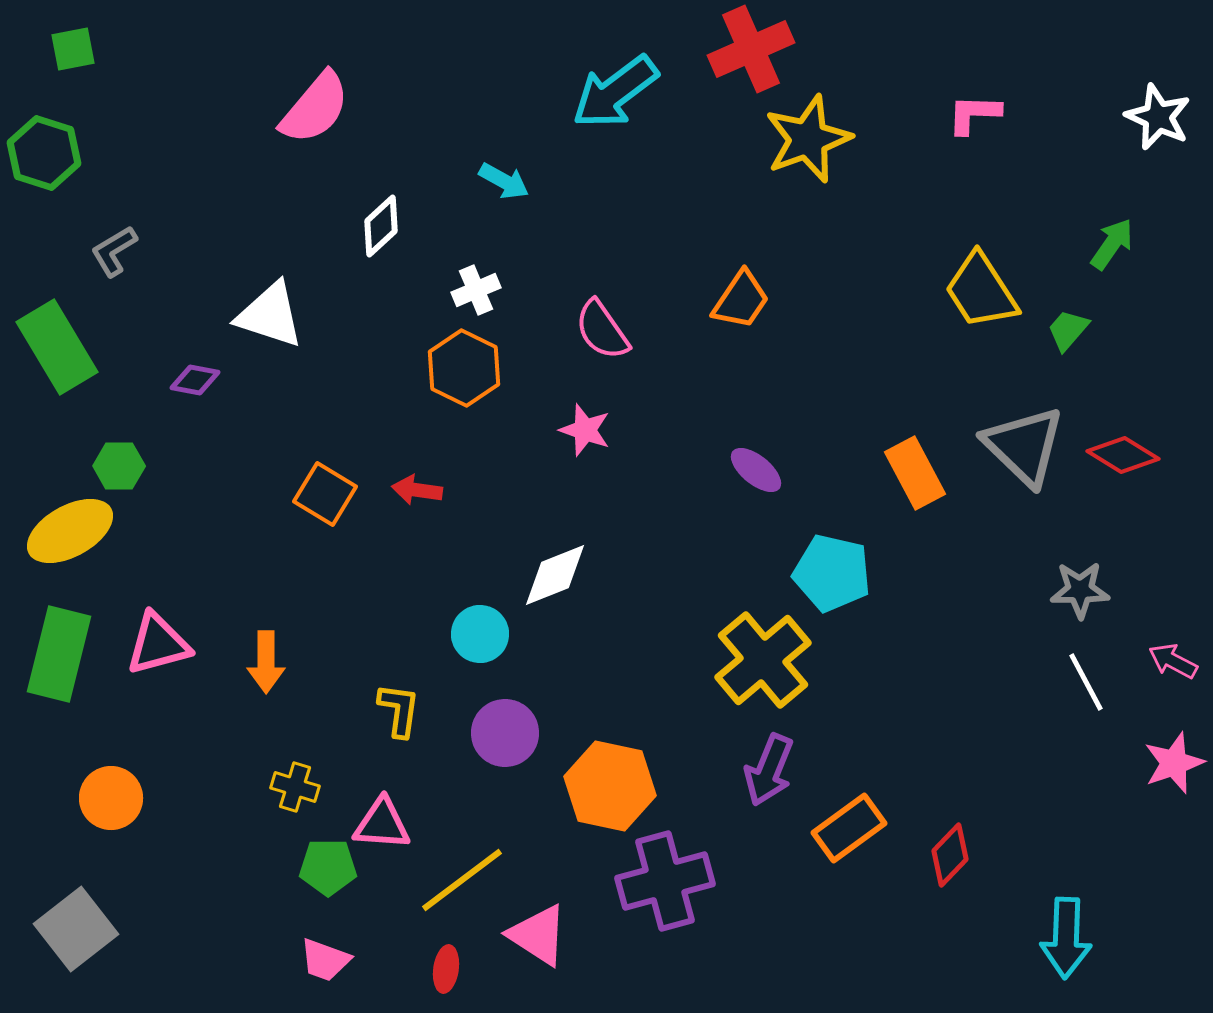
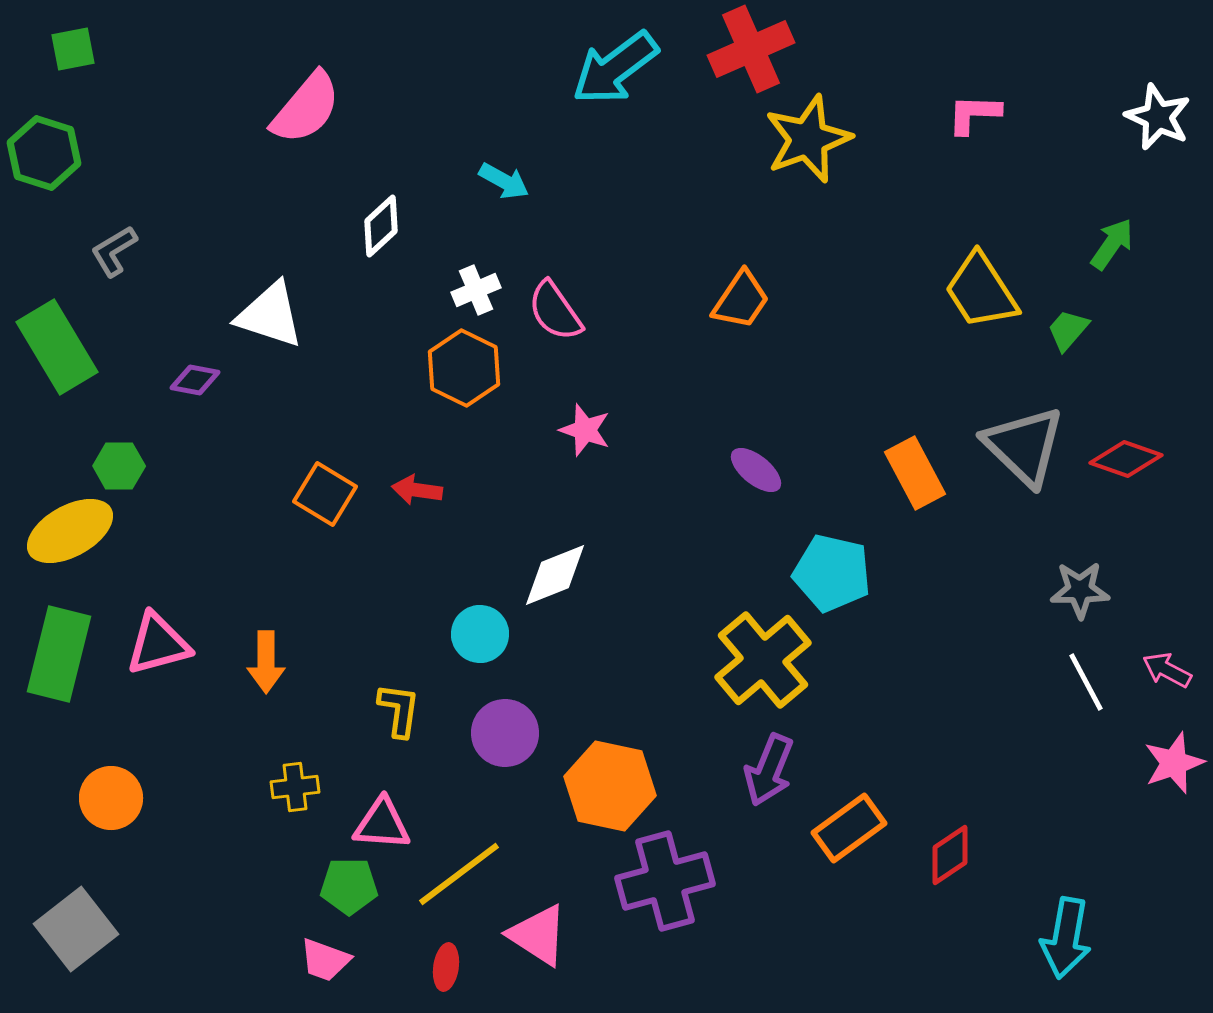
cyan arrow at (615, 92): moved 24 px up
pink semicircle at (315, 108): moved 9 px left
pink semicircle at (602, 330): moved 47 px left, 19 px up
red diamond at (1123, 455): moved 3 px right, 4 px down; rotated 12 degrees counterclockwise
pink arrow at (1173, 661): moved 6 px left, 9 px down
yellow cross at (295, 787): rotated 24 degrees counterclockwise
red diamond at (950, 855): rotated 12 degrees clockwise
green pentagon at (328, 867): moved 21 px right, 19 px down
yellow line at (462, 880): moved 3 px left, 6 px up
cyan arrow at (1066, 938): rotated 8 degrees clockwise
red ellipse at (446, 969): moved 2 px up
